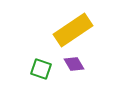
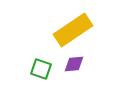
purple diamond: rotated 65 degrees counterclockwise
